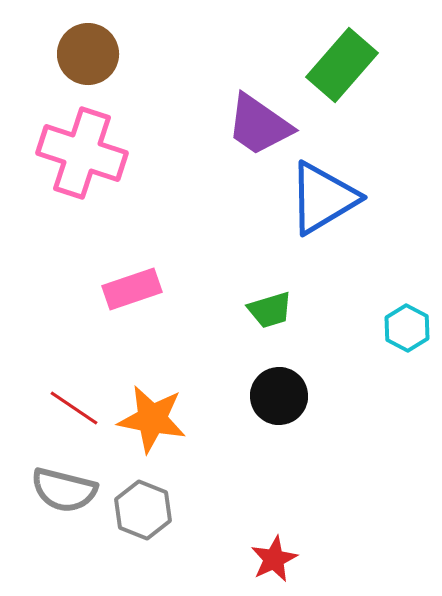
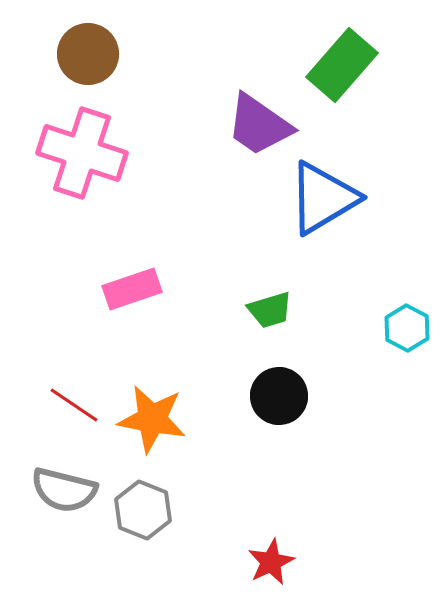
red line: moved 3 px up
red star: moved 3 px left, 3 px down
